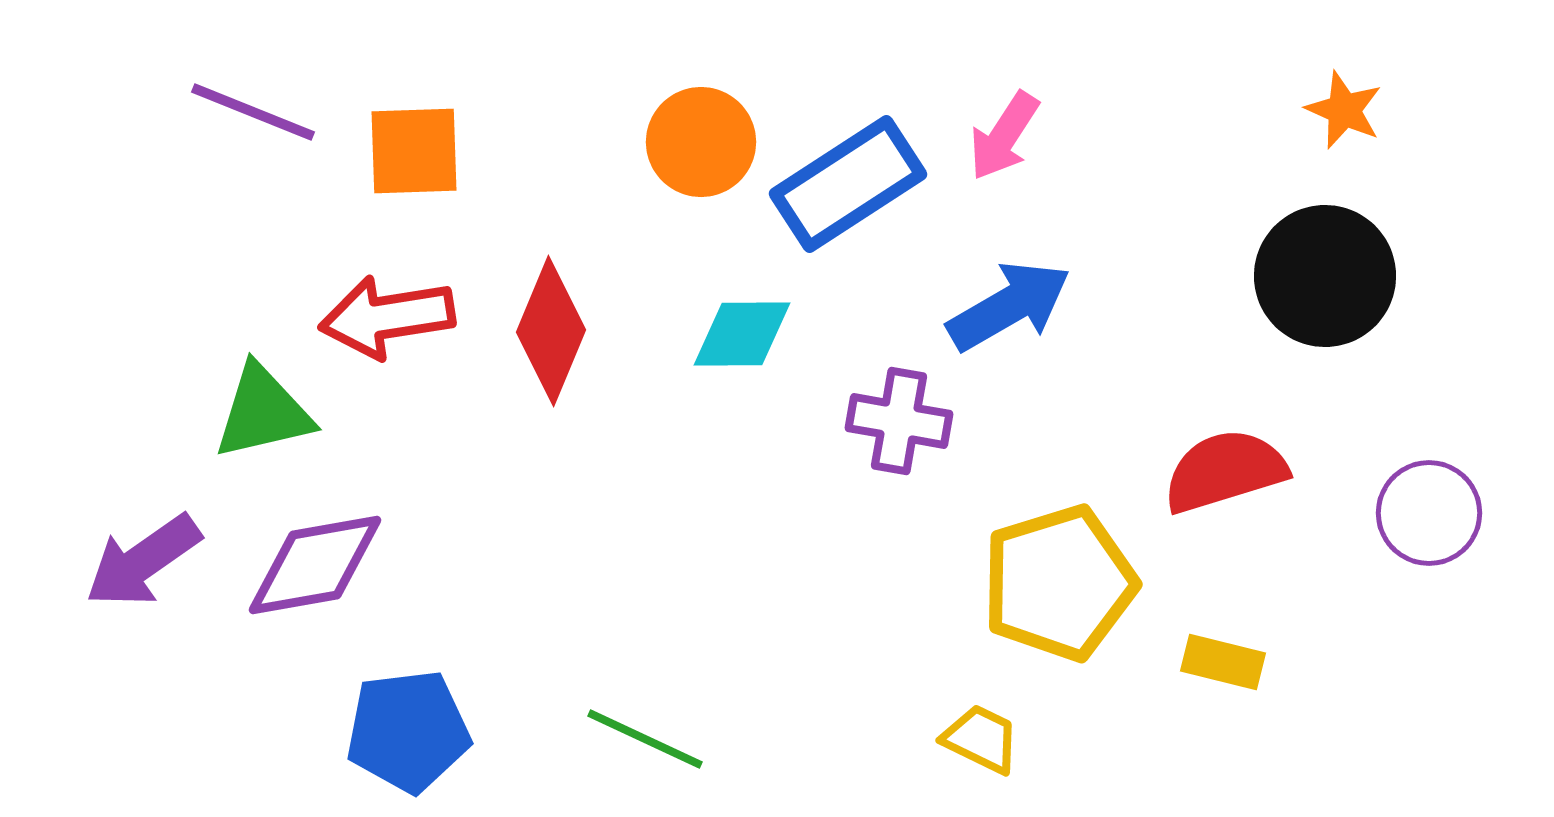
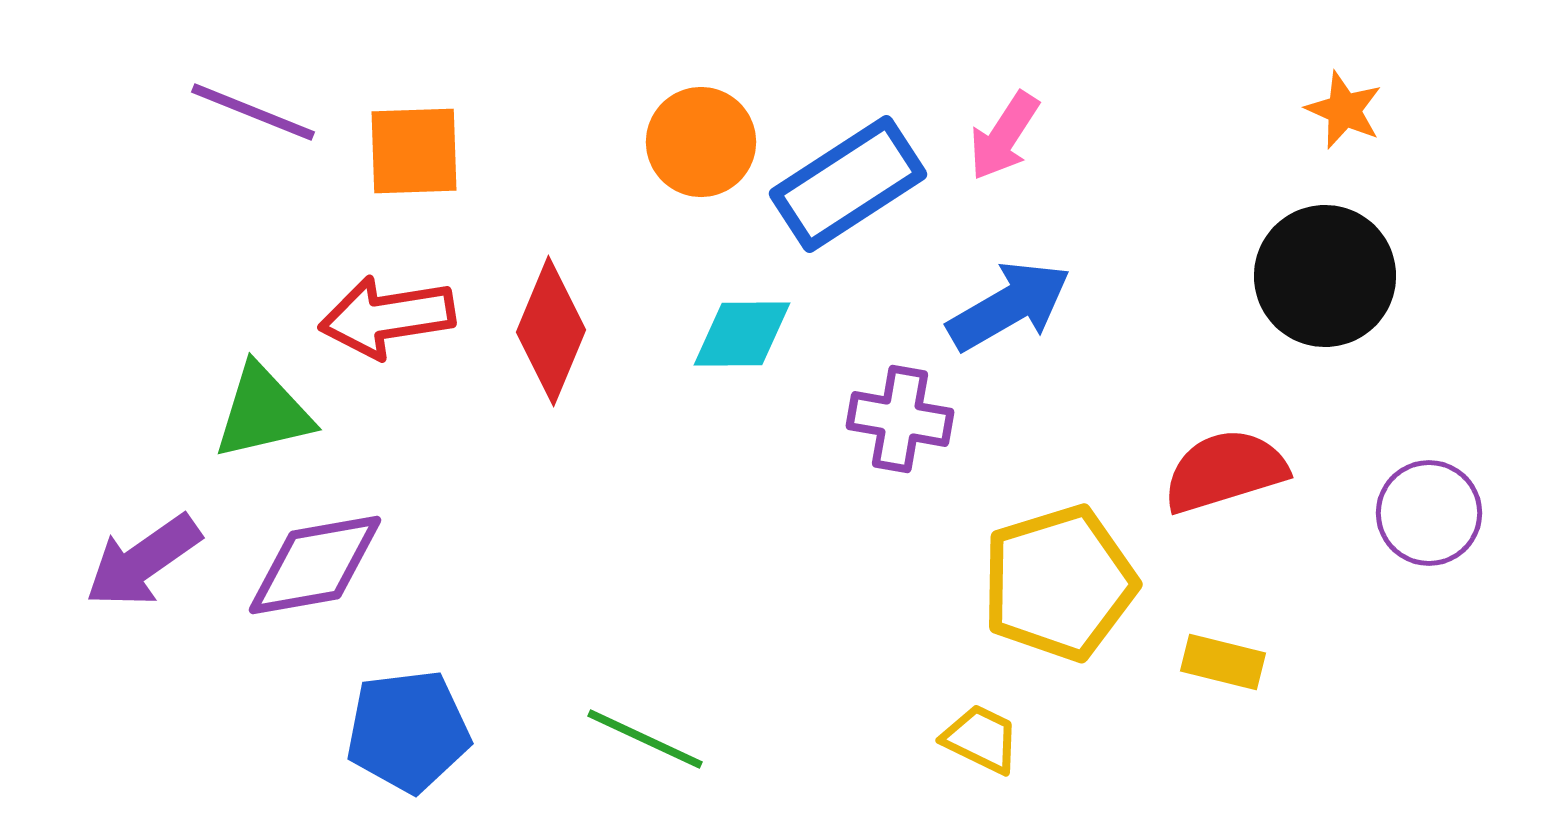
purple cross: moved 1 px right, 2 px up
